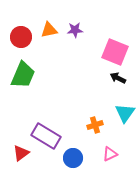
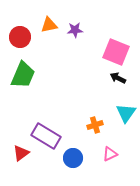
orange triangle: moved 5 px up
red circle: moved 1 px left
pink square: moved 1 px right
cyan triangle: moved 1 px right
